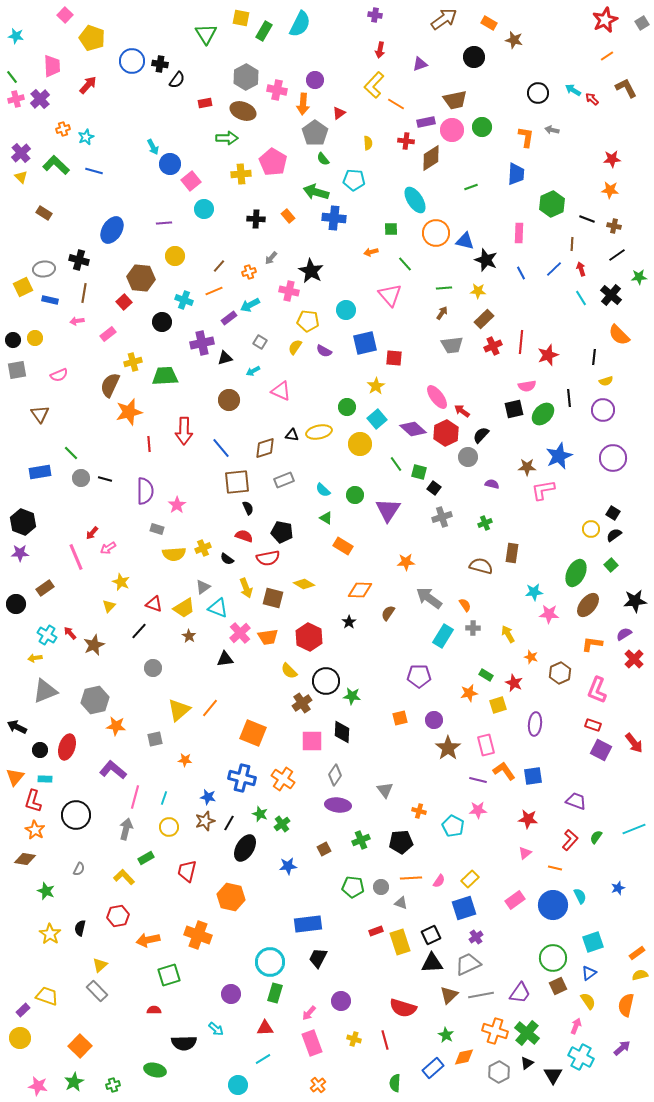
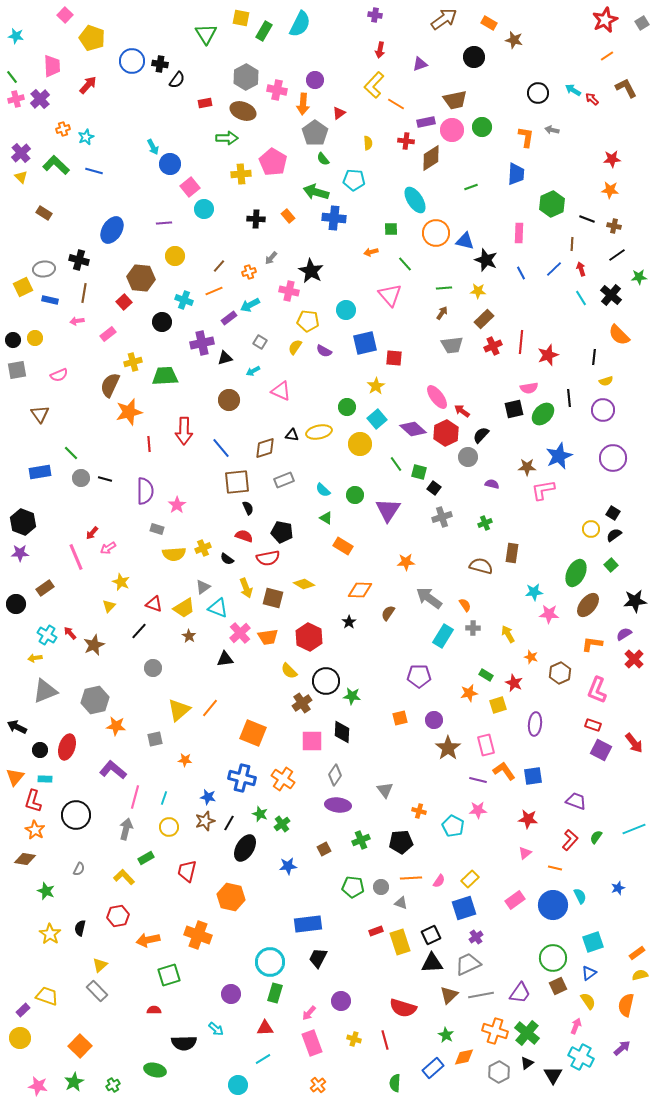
pink square at (191, 181): moved 1 px left, 6 px down
pink semicircle at (527, 386): moved 2 px right, 2 px down
green cross at (113, 1085): rotated 16 degrees counterclockwise
